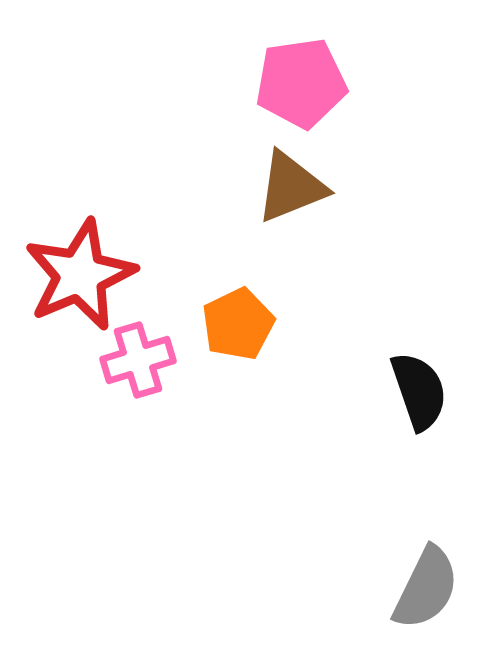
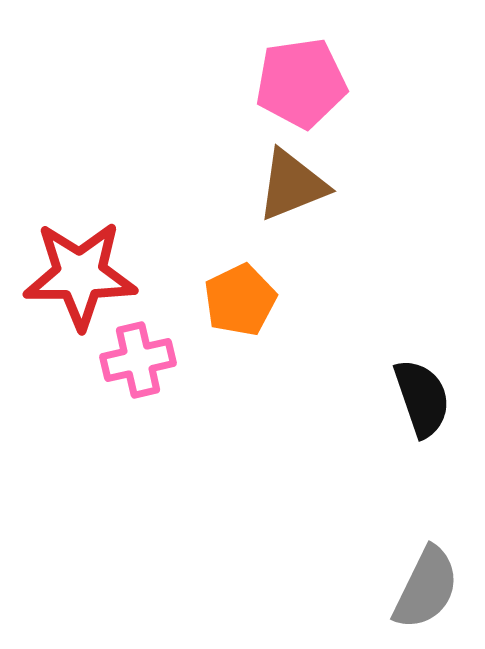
brown triangle: moved 1 px right, 2 px up
red star: rotated 23 degrees clockwise
orange pentagon: moved 2 px right, 24 px up
pink cross: rotated 4 degrees clockwise
black semicircle: moved 3 px right, 7 px down
